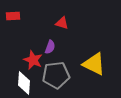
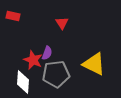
red rectangle: rotated 16 degrees clockwise
red triangle: rotated 40 degrees clockwise
purple semicircle: moved 3 px left, 6 px down
gray pentagon: moved 1 px up
white diamond: moved 1 px left, 1 px up
